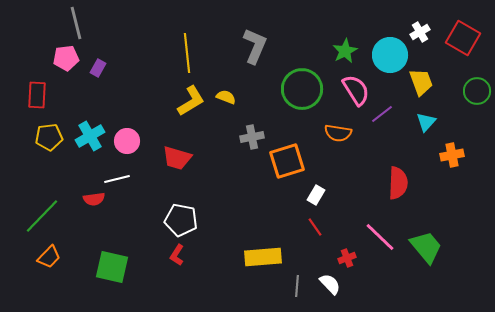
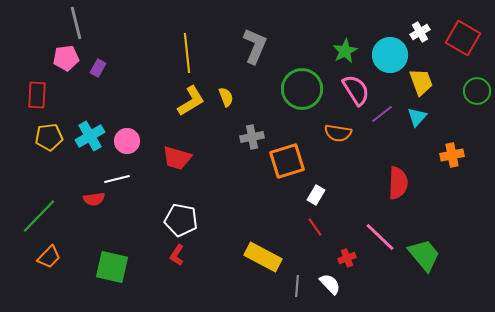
yellow semicircle at (226, 97): rotated 48 degrees clockwise
cyan triangle at (426, 122): moved 9 px left, 5 px up
green line at (42, 216): moved 3 px left
green trapezoid at (426, 247): moved 2 px left, 8 px down
yellow rectangle at (263, 257): rotated 33 degrees clockwise
